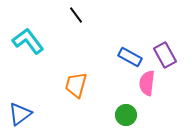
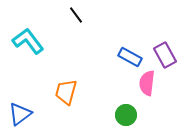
orange trapezoid: moved 10 px left, 7 px down
